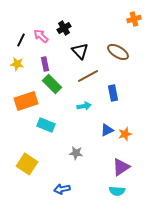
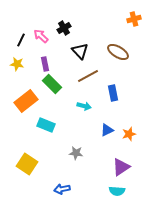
orange rectangle: rotated 20 degrees counterclockwise
cyan arrow: rotated 24 degrees clockwise
orange star: moved 4 px right
